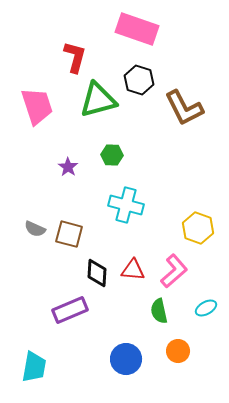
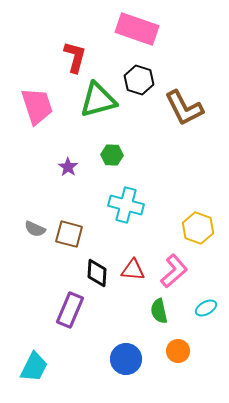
purple rectangle: rotated 44 degrees counterclockwise
cyan trapezoid: rotated 16 degrees clockwise
